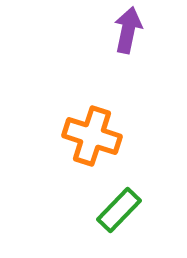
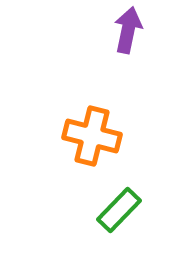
orange cross: rotated 4 degrees counterclockwise
